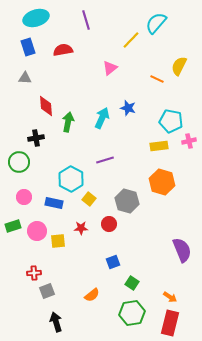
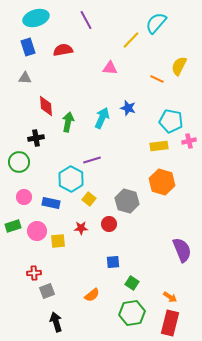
purple line at (86, 20): rotated 12 degrees counterclockwise
pink triangle at (110, 68): rotated 42 degrees clockwise
purple line at (105, 160): moved 13 px left
blue rectangle at (54, 203): moved 3 px left
blue square at (113, 262): rotated 16 degrees clockwise
